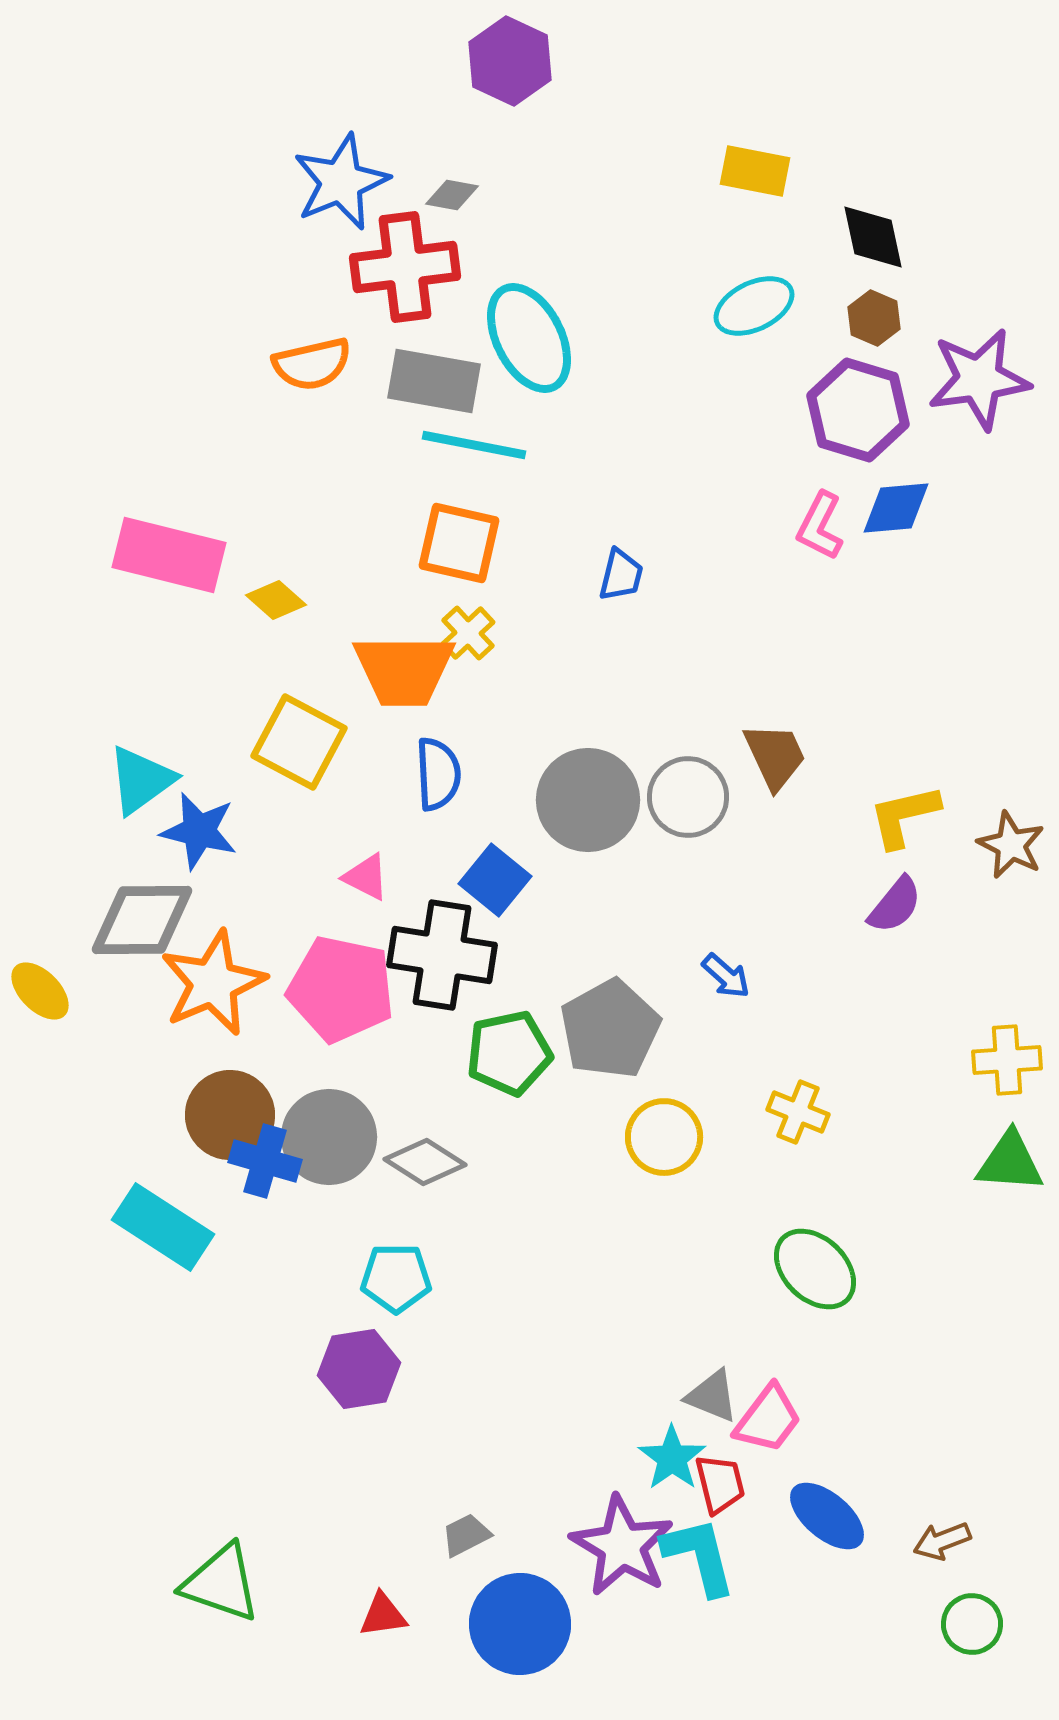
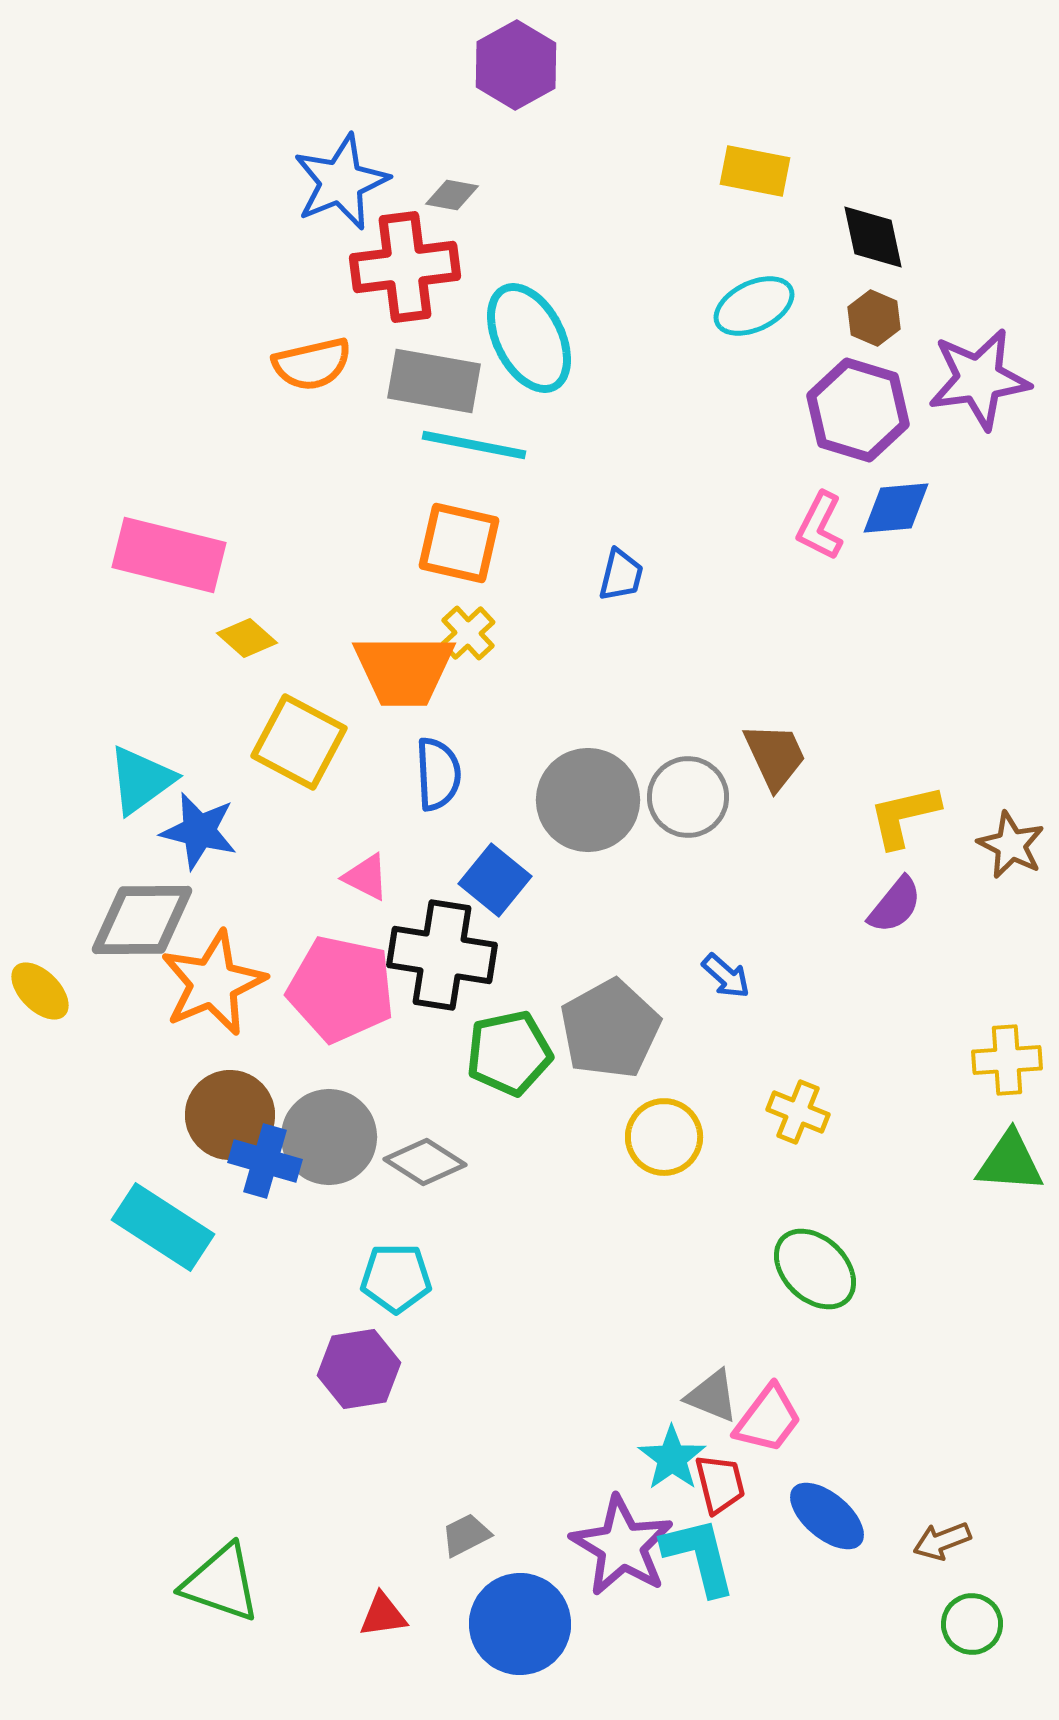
purple hexagon at (510, 61): moved 6 px right, 4 px down; rotated 6 degrees clockwise
yellow diamond at (276, 600): moved 29 px left, 38 px down
